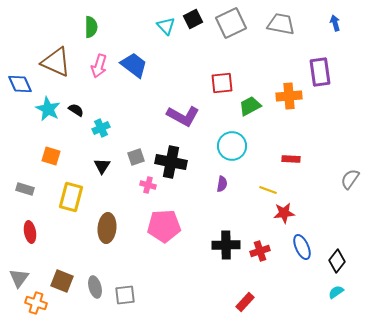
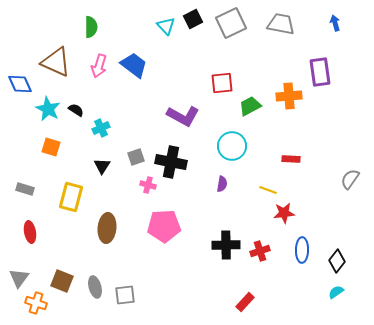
orange square at (51, 156): moved 9 px up
blue ellipse at (302, 247): moved 3 px down; rotated 25 degrees clockwise
